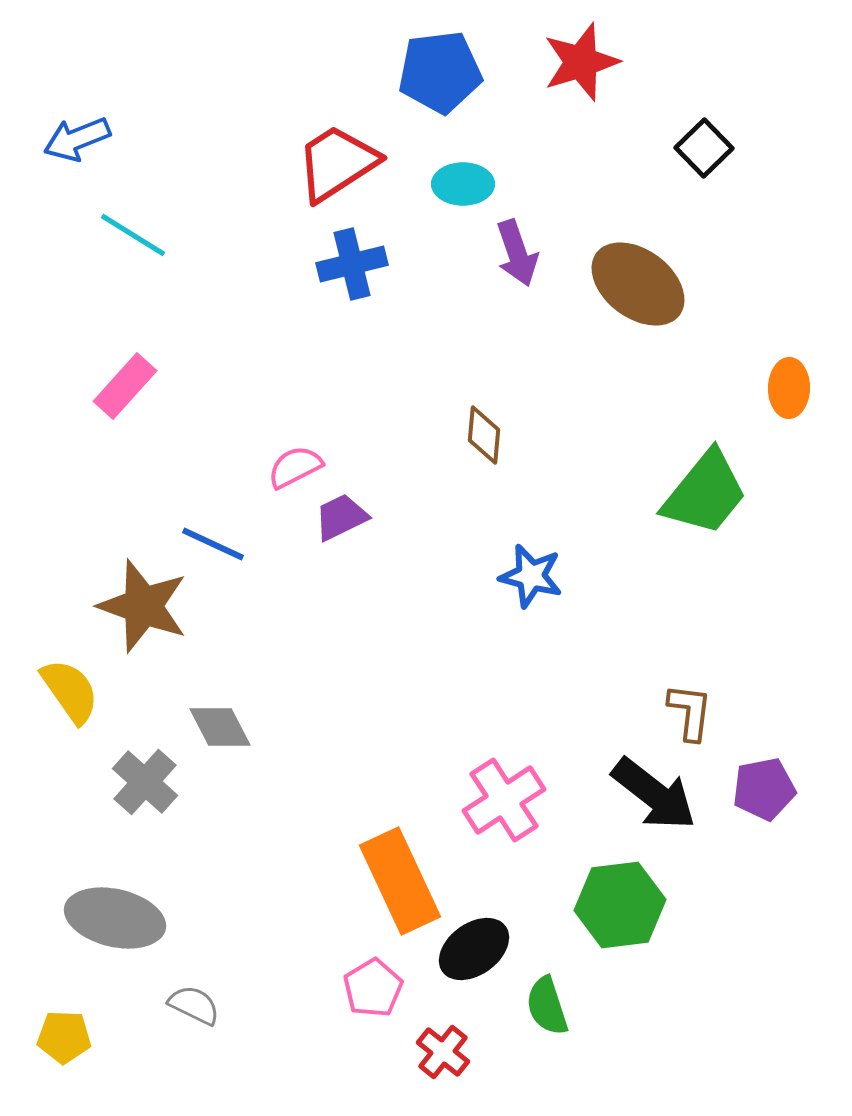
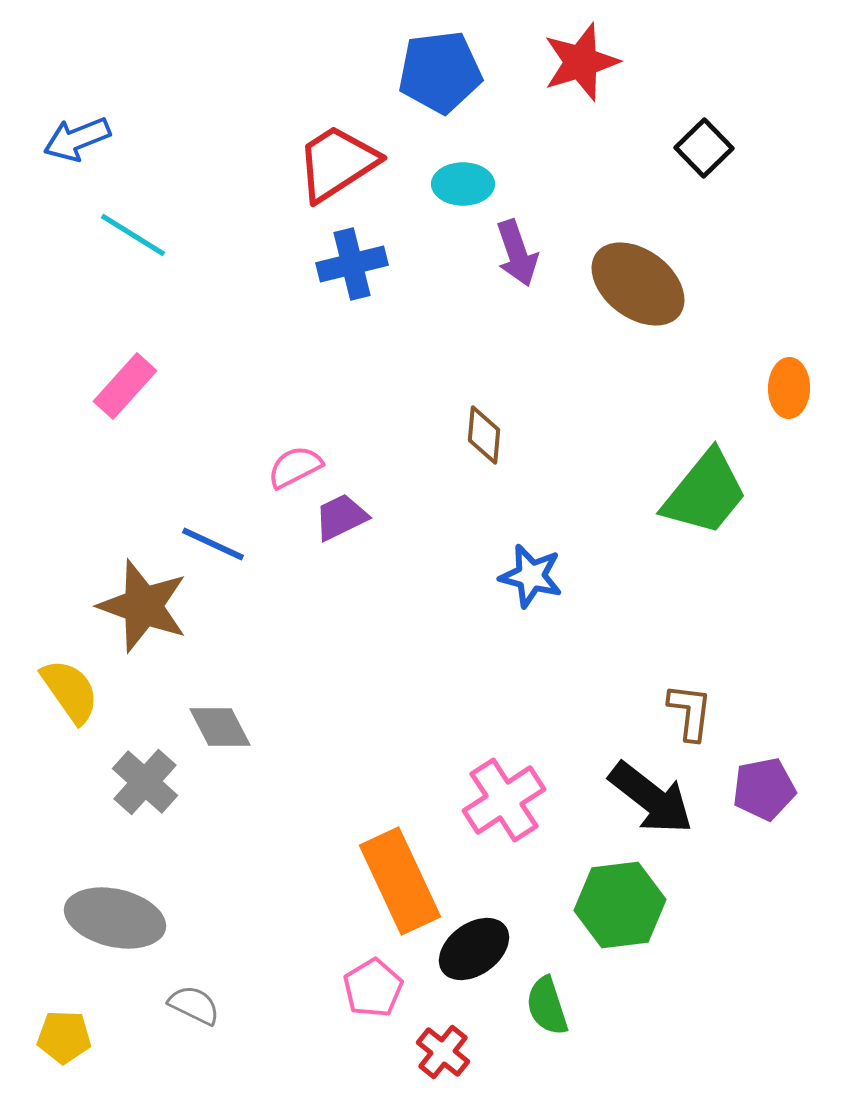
black arrow: moved 3 px left, 4 px down
